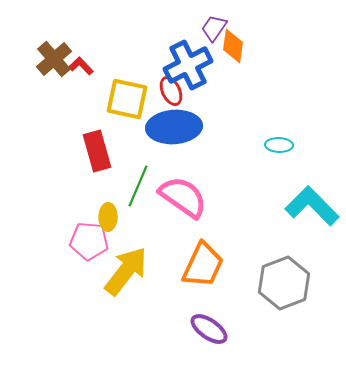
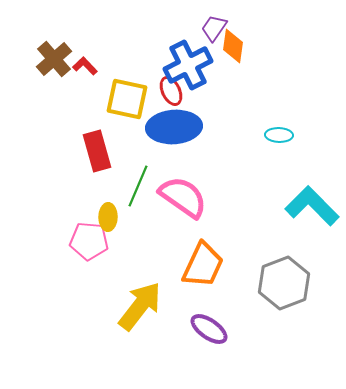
red L-shape: moved 4 px right
cyan ellipse: moved 10 px up
yellow arrow: moved 14 px right, 35 px down
